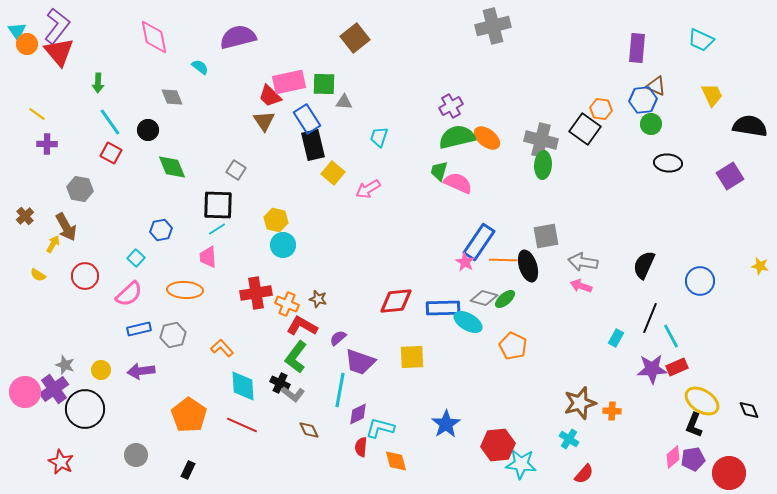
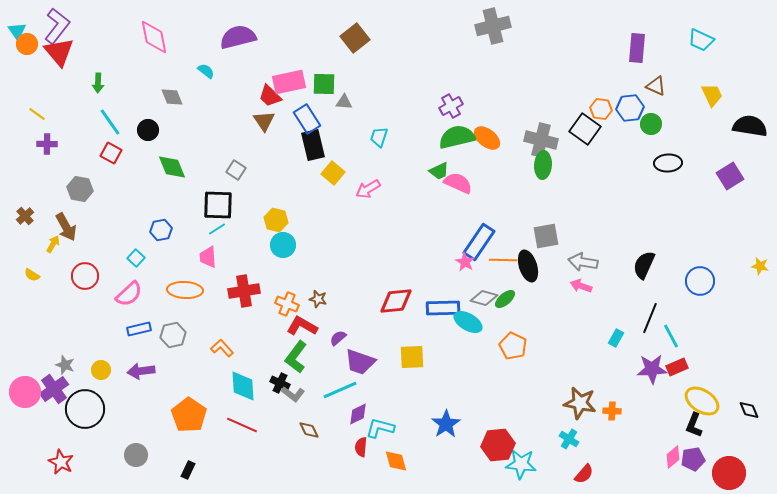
cyan semicircle at (200, 67): moved 6 px right, 4 px down
blue hexagon at (643, 100): moved 13 px left, 8 px down
black ellipse at (668, 163): rotated 8 degrees counterclockwise
green trapezoid at (439, 171): rotated 130 degrees counterclockwise
yellow semicircle at (38, 275): moved 6 px left
red cross at (256, 293): moved 12 px left, 2 px up
cyan line at (340, 390): rotated 56 degrees clockwise
brown star at (580, 403): rotated 28 degrees clockwise
